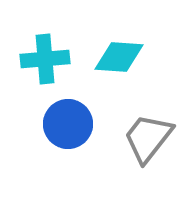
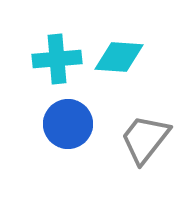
cyan cross: moved 12 px right
gray trapezoid: moved 3 px left, 1 px down
